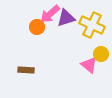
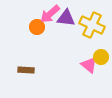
purple triangle: rotated 24 degrees clockwise
yellow circle: moved 3 px down
